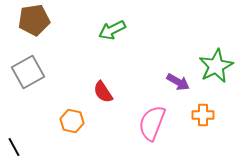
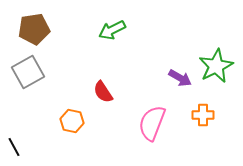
brown pentagon: moved 9 px down
purple arrow: moved 2 px right, 4 px up
